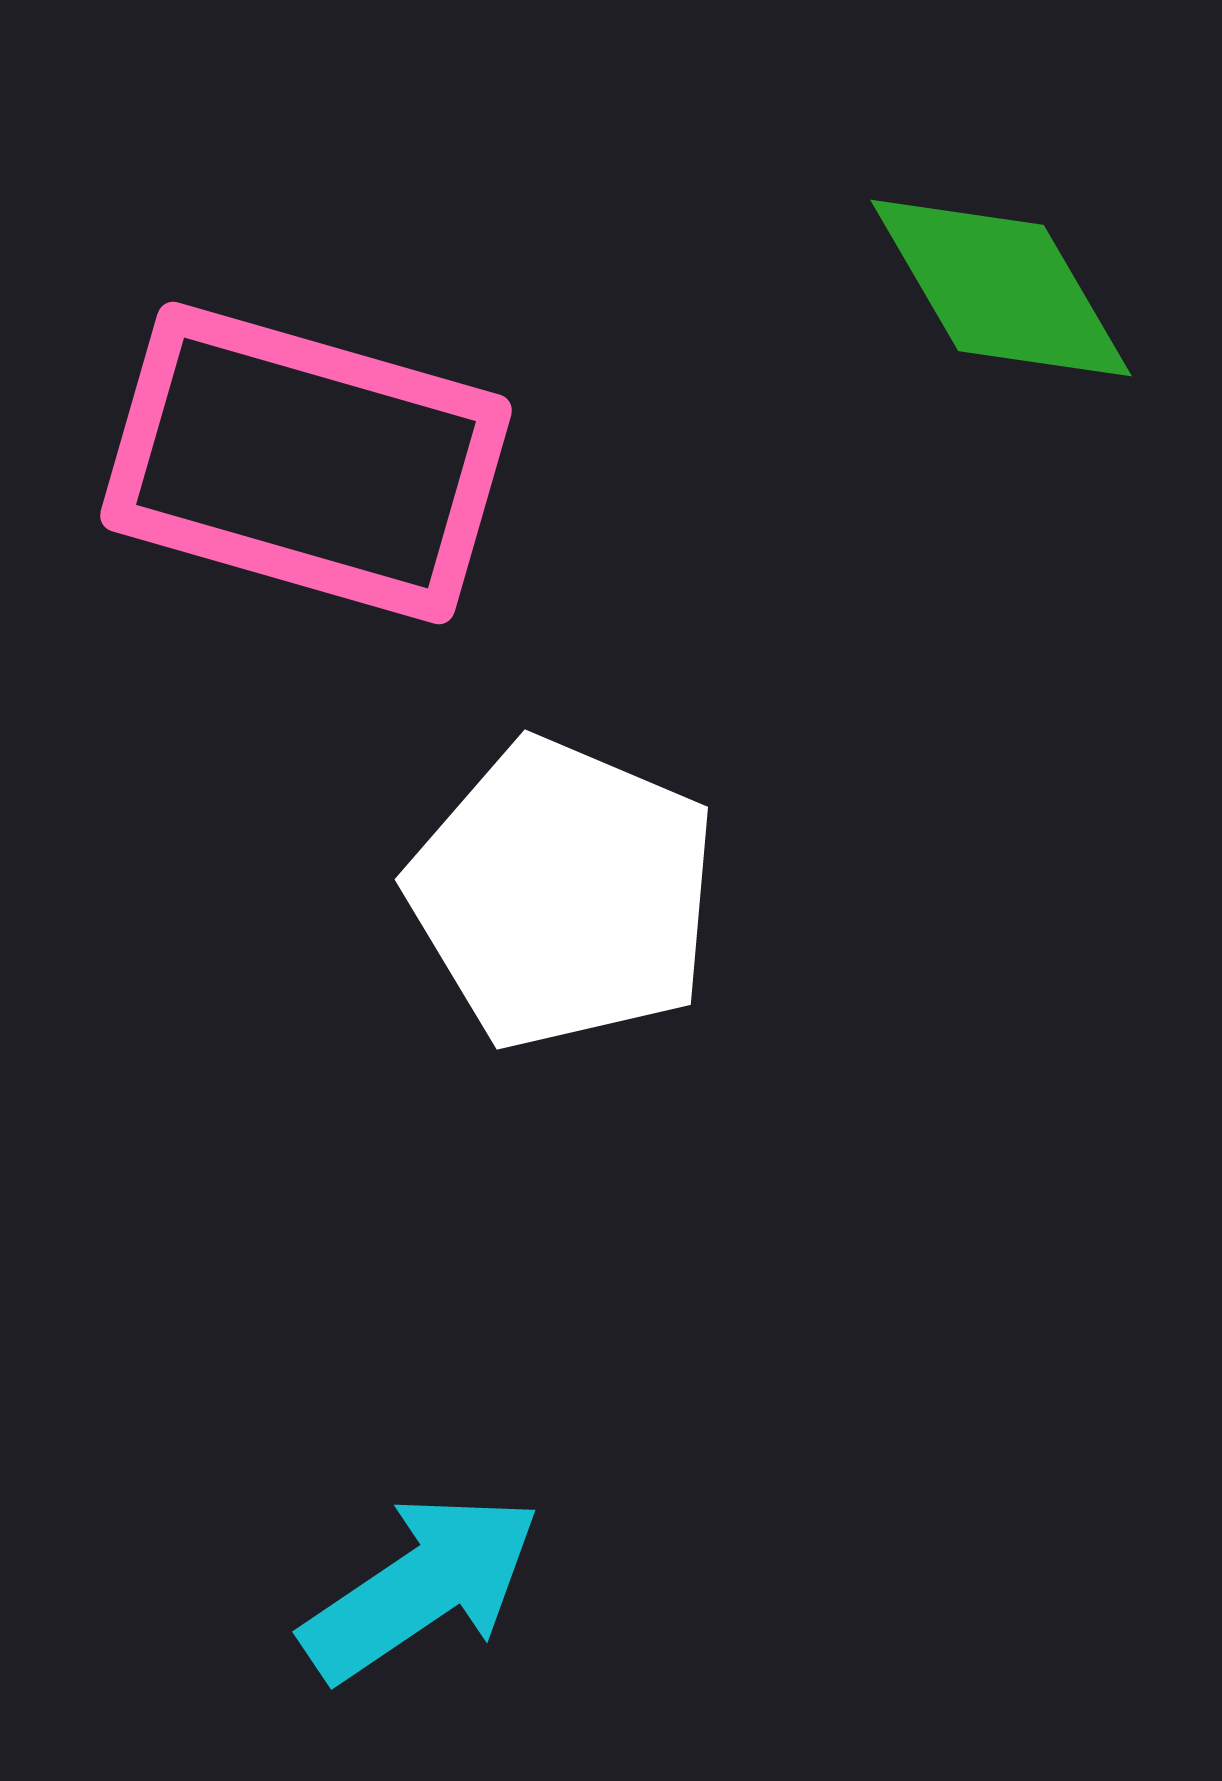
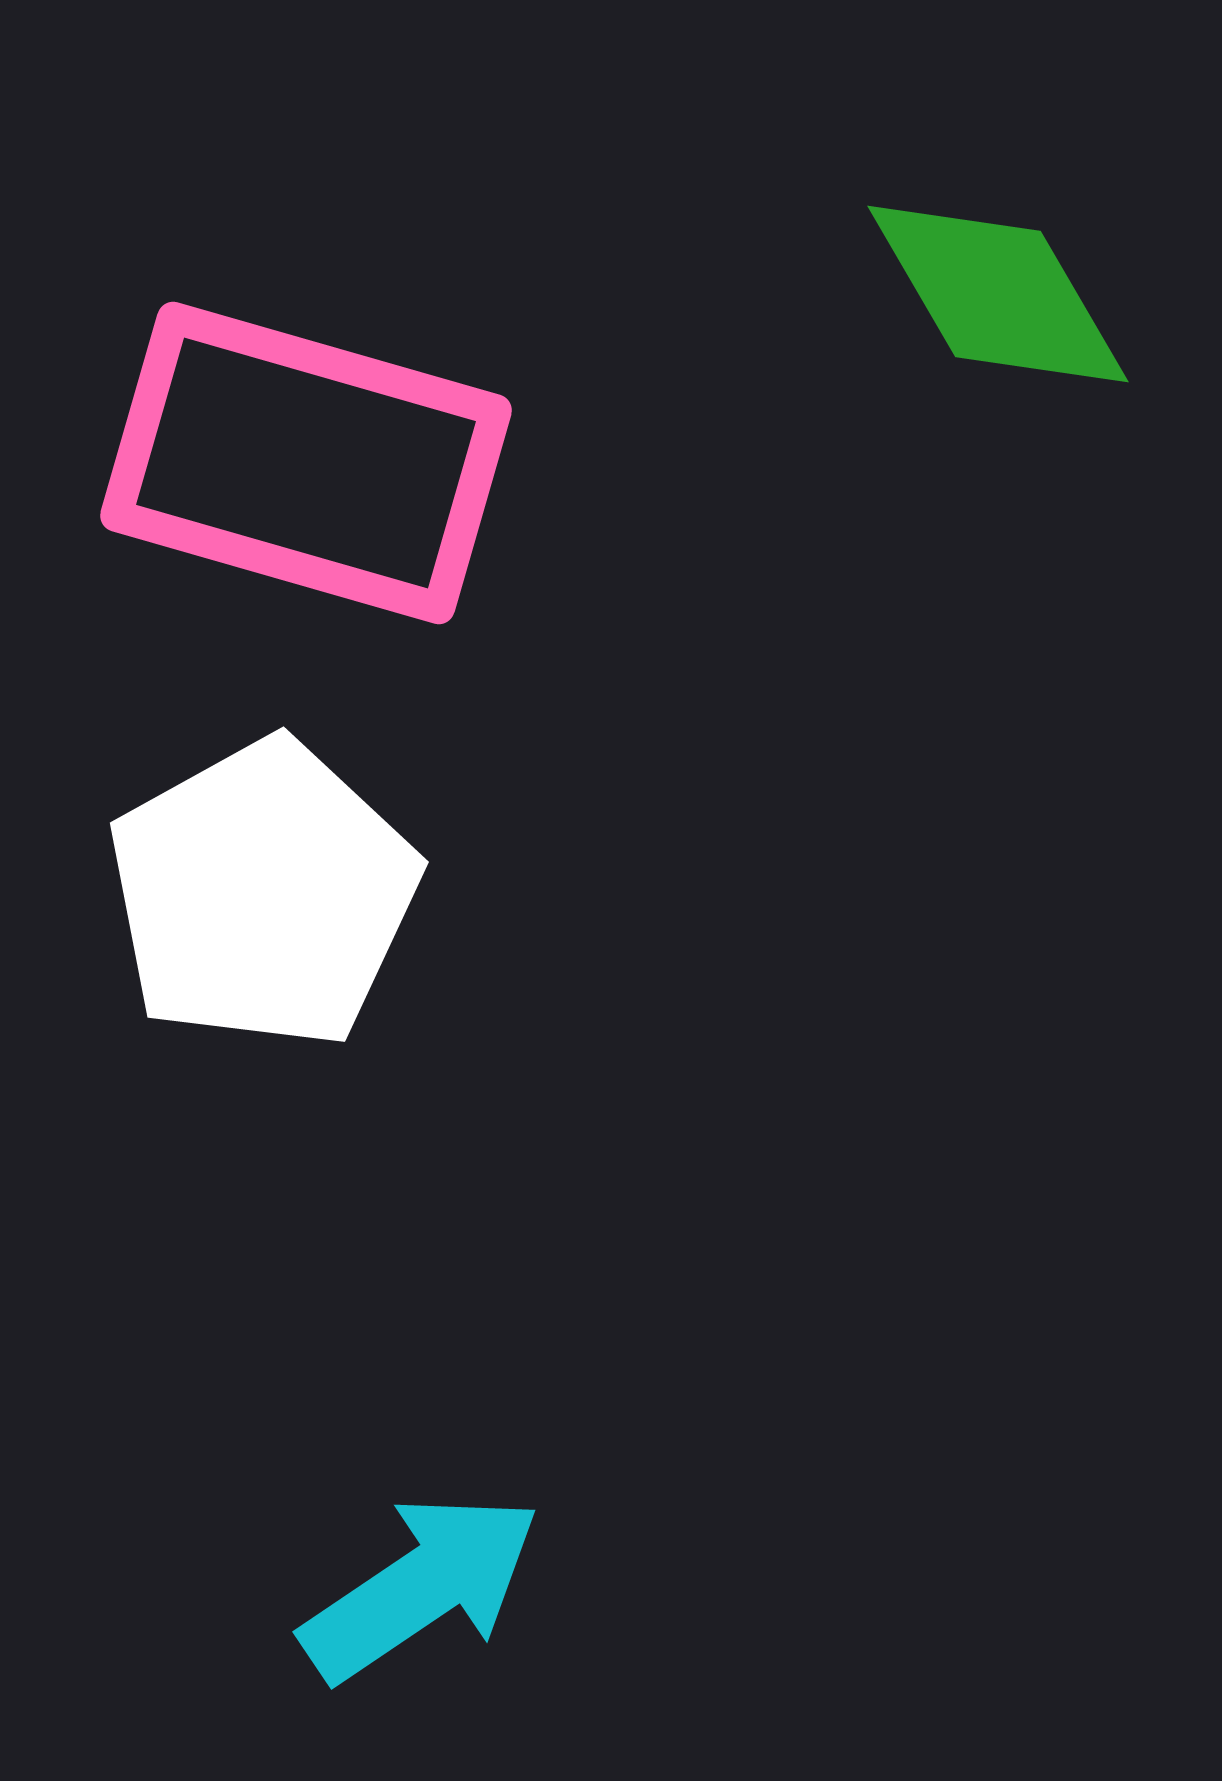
green diamond: moved 3 px left, 6 px down
white pentagon: moved 300 px left; rotated 20 degrees clockwise
